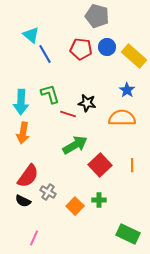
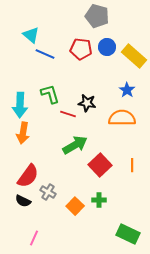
blue line: rotated 36 degrees counterclockwise
cyan arrow: moved 1 px left, 3 px down
